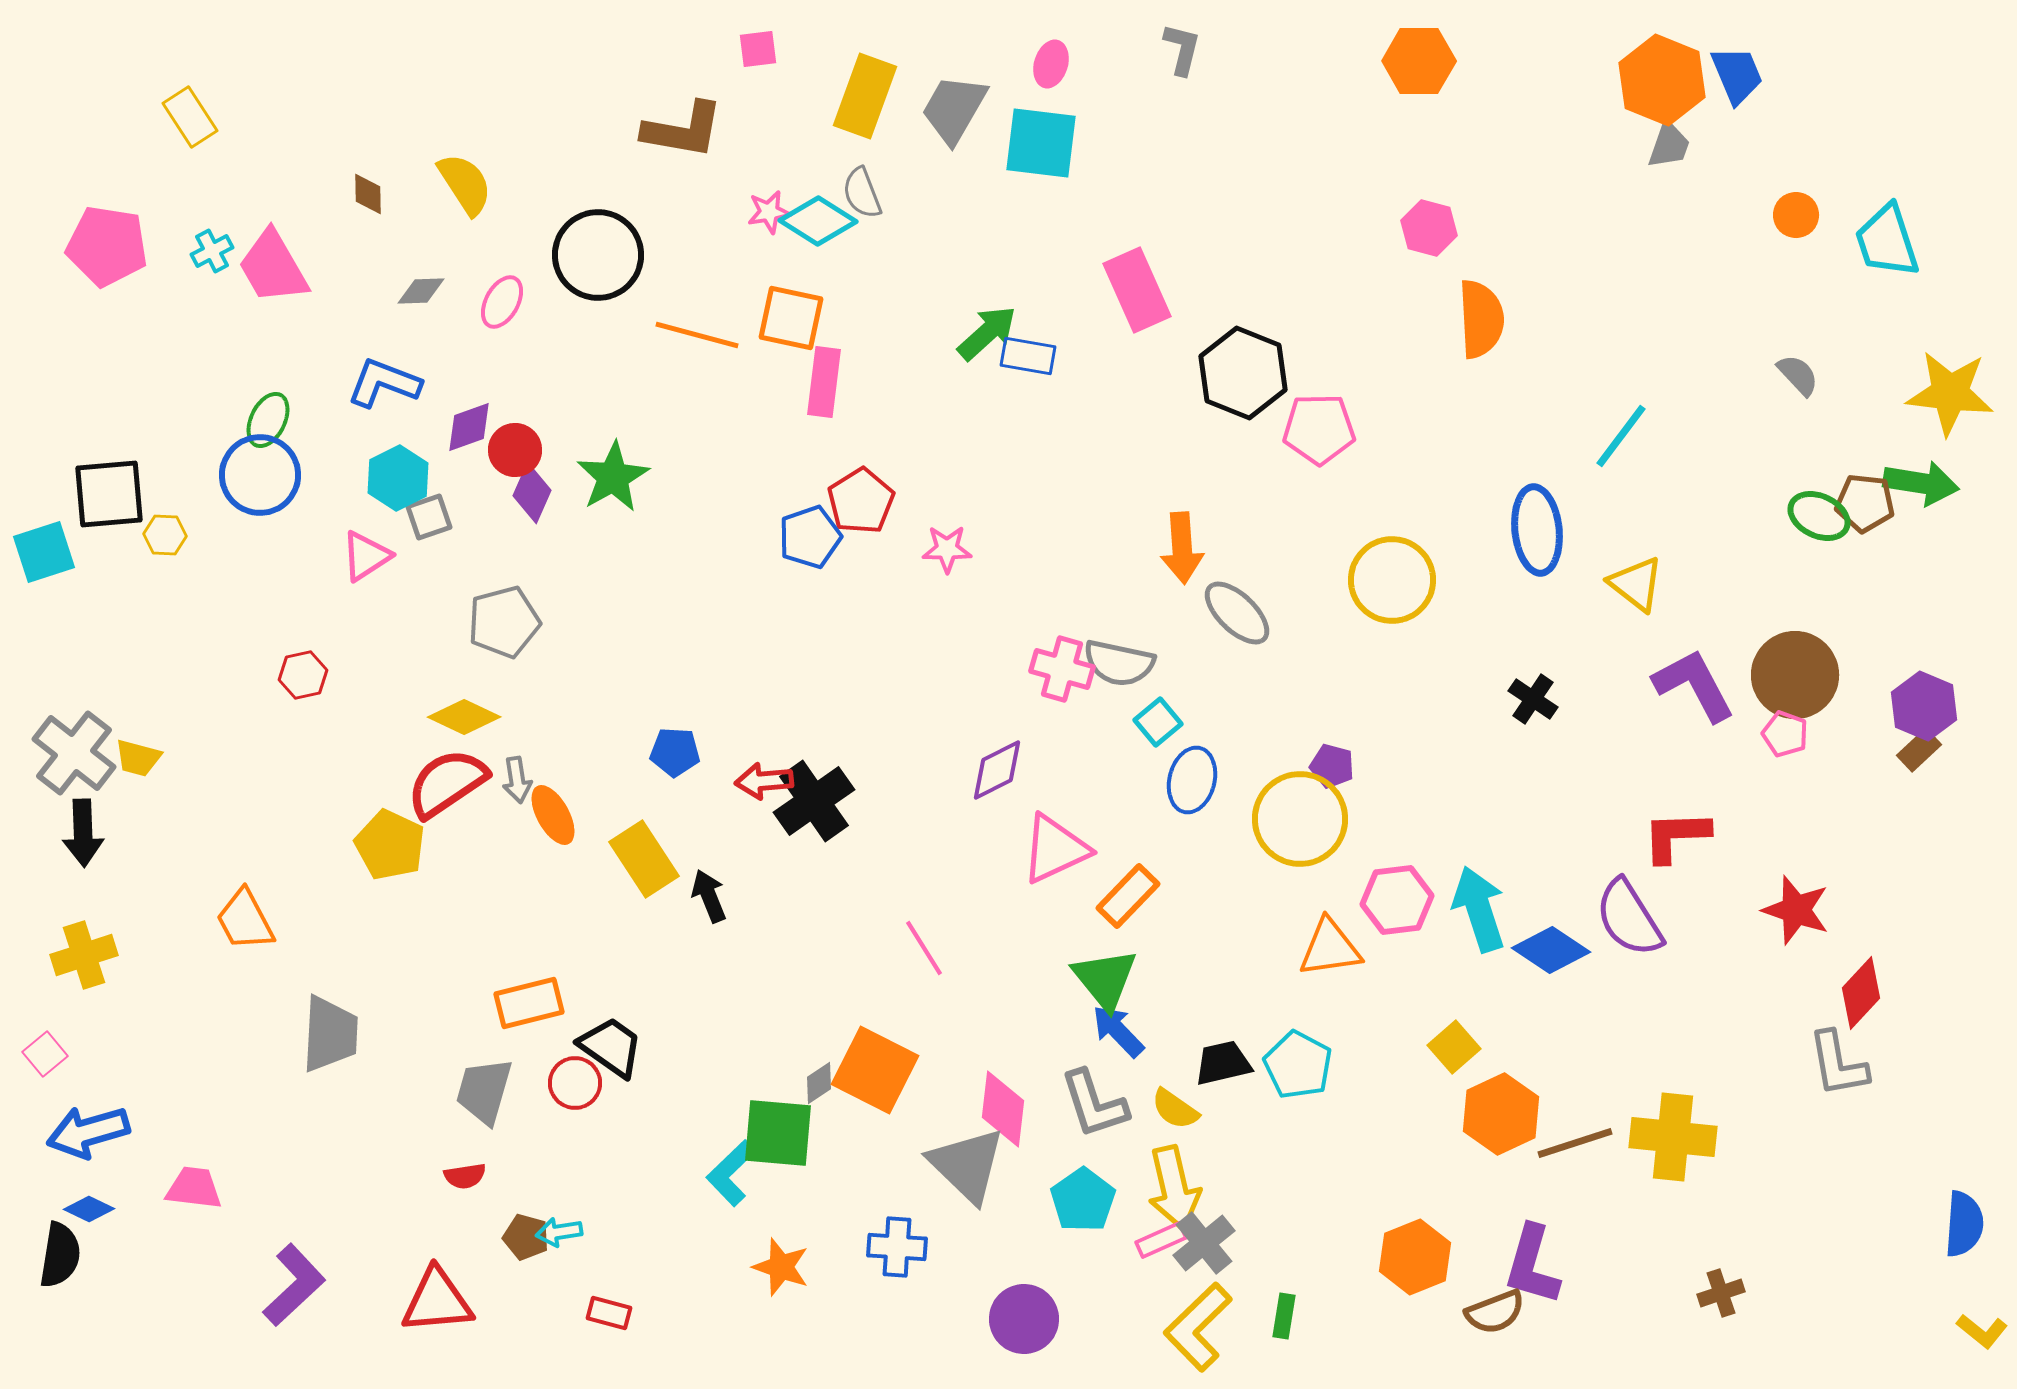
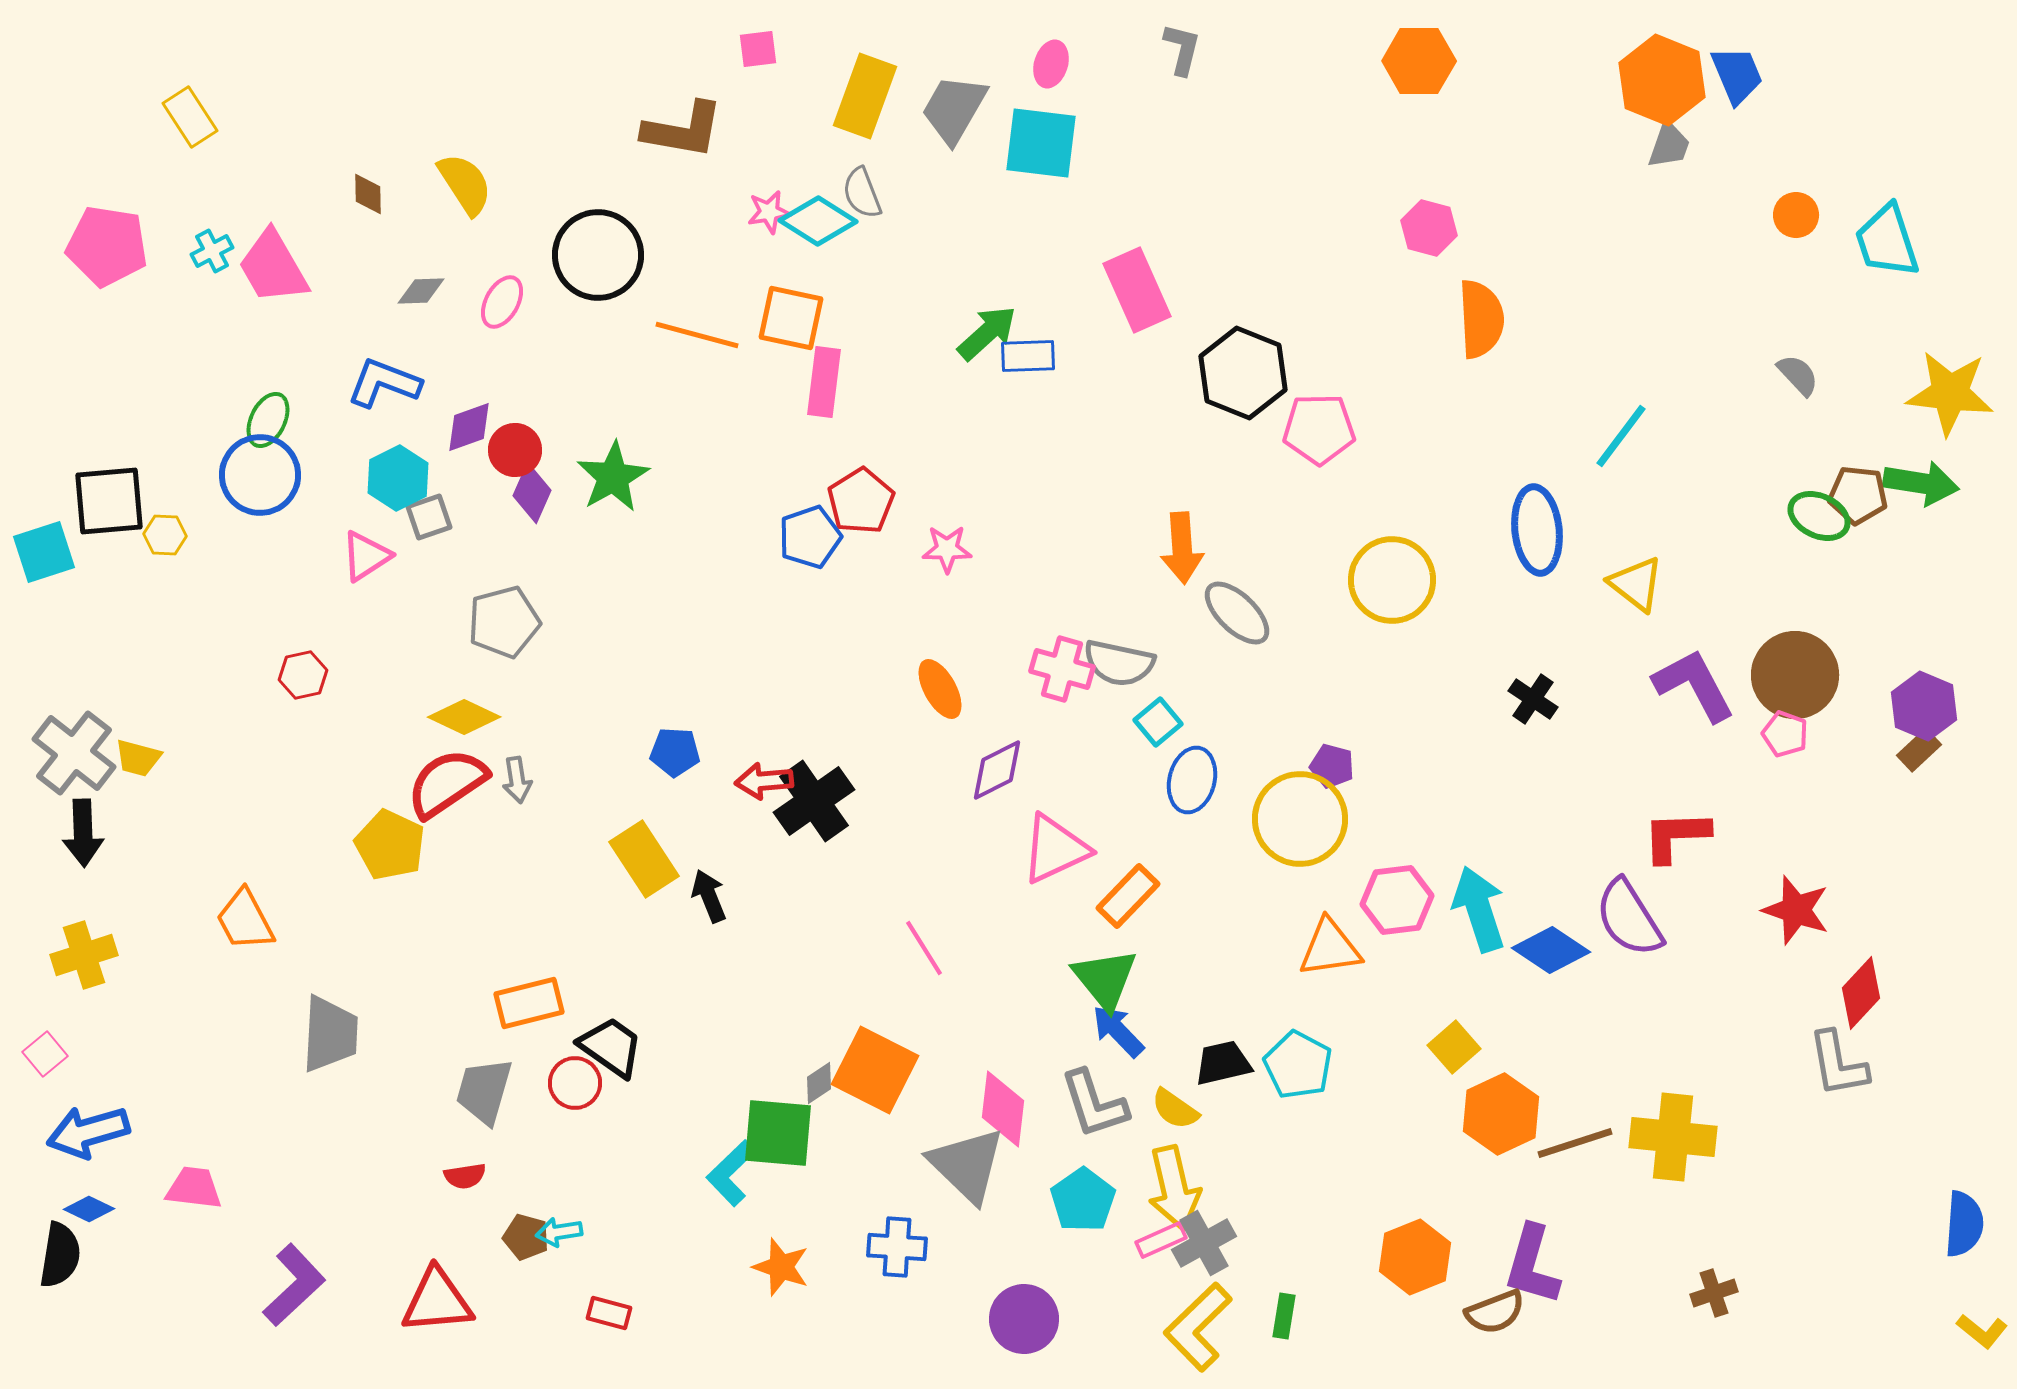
blue rectangle at (1028, 356): rotated 12 degrees counterclockwise
black square at (109, 494): moved 7 px down
brown pentagon at (1865, 503): moved 7 px left, 8 px up
orange ellipse at (553, 815): moved 387 px right, 126 px up
gray cross at (1204, 1243): rotated 10 degrees clockwise
brown cross at (1721, 1293): moved 7 px left
